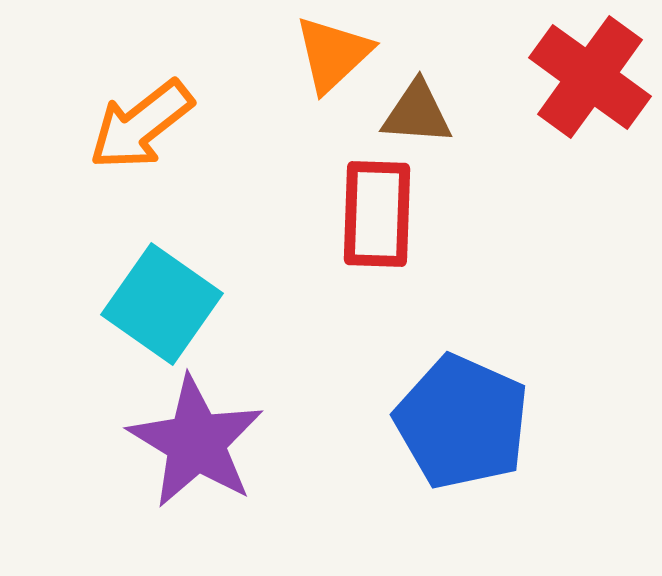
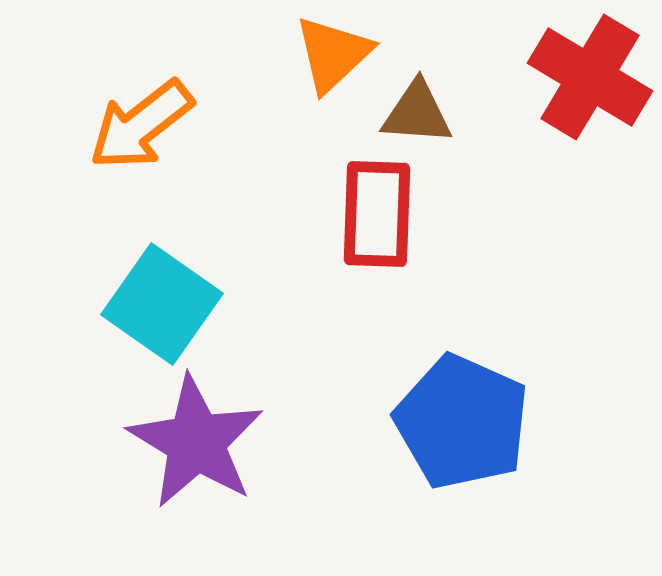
red cross: rotated 5 degrees counterclockwise
